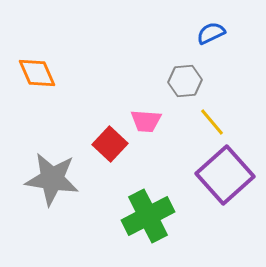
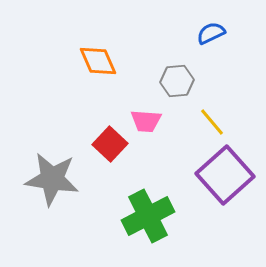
orange diamond: moved 61 px right, 12 px up
gray hexagon: moved 8 px left
